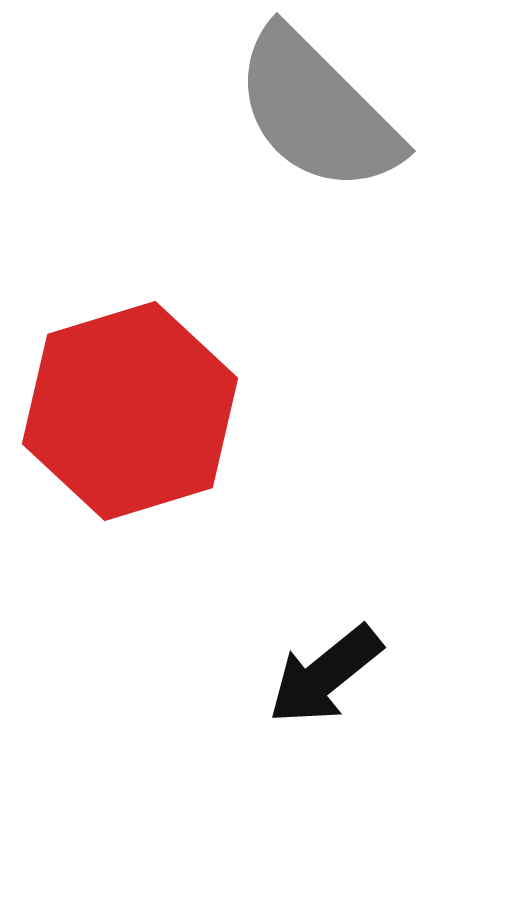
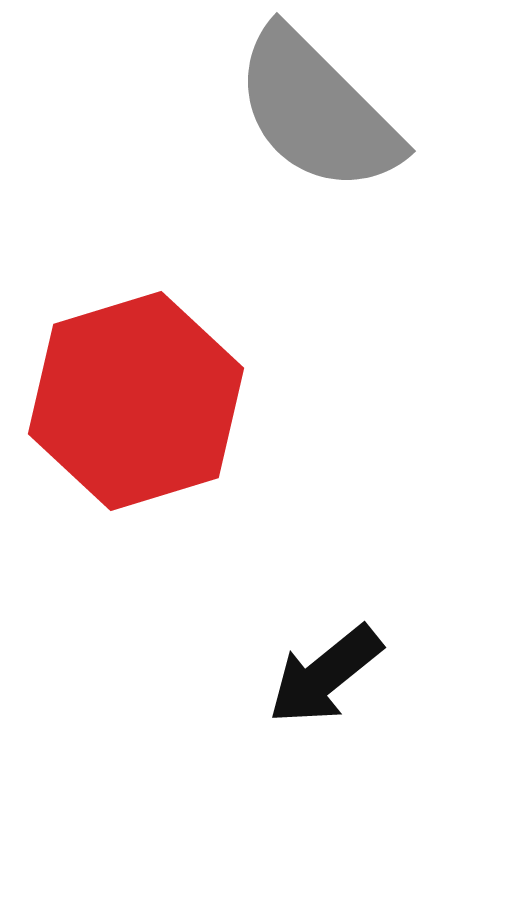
red hexagon: moved 6 px right, 10 px up
